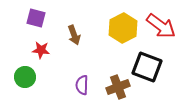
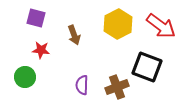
yellow hexagon: moved 5 px left, 4 px up
brown cross: moved 1 px left
